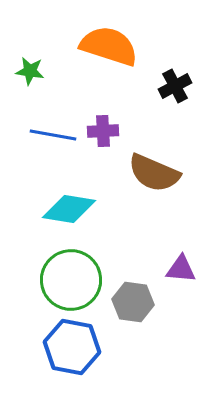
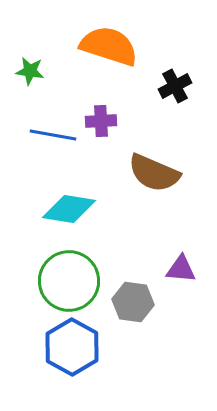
purple cross: moved 2 px left, 10 px up
green circle: moved 2 px left, 1 px down
blue hexagon: rotated 18 degrees clockwise
